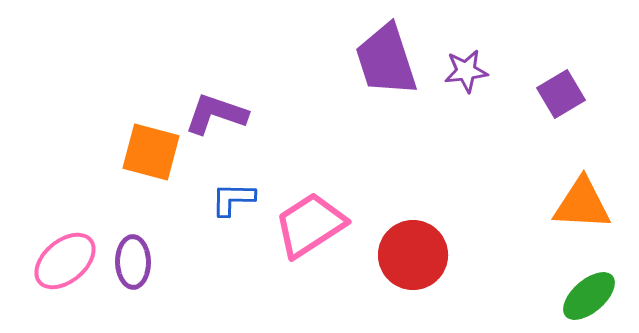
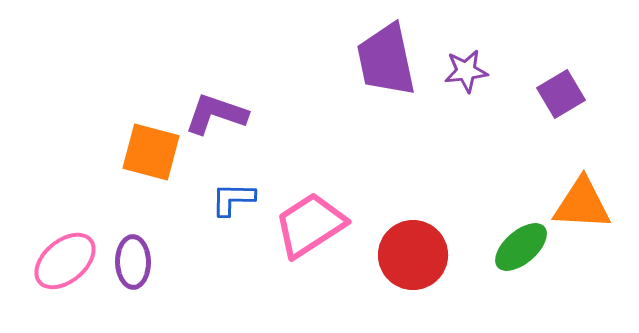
purple trapezoid: rotated 6 degrees clockwise
green ellipse: moved 68 px left, 49 px up
